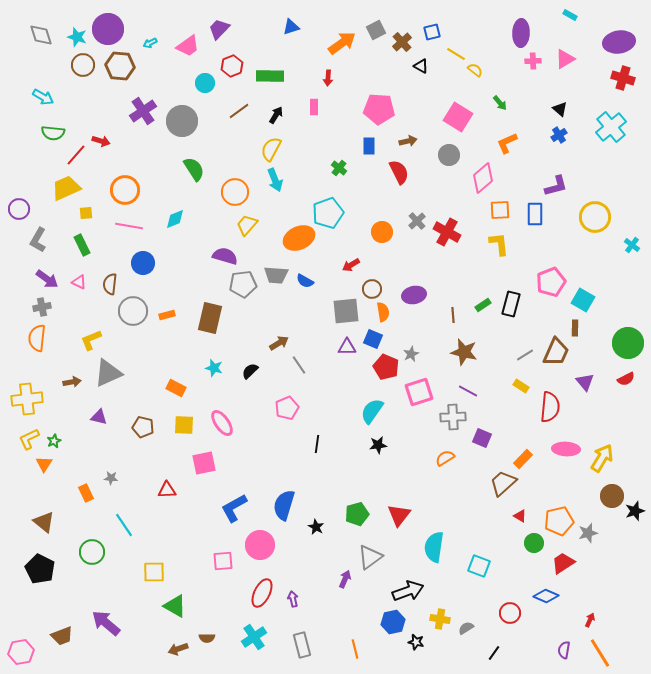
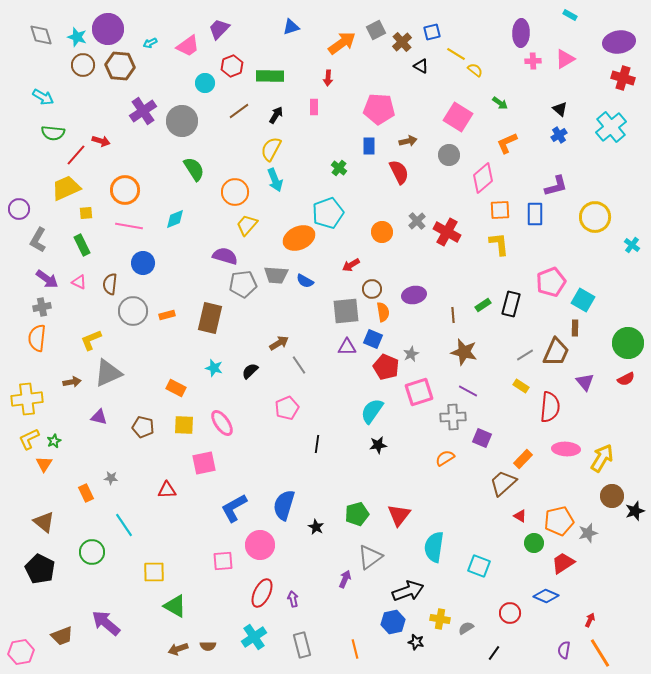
green arrow at (500, 103): rotated 14 degrees counterclockwise
brown semicircle at (207, 638): moved 1 px right, 8 px down
